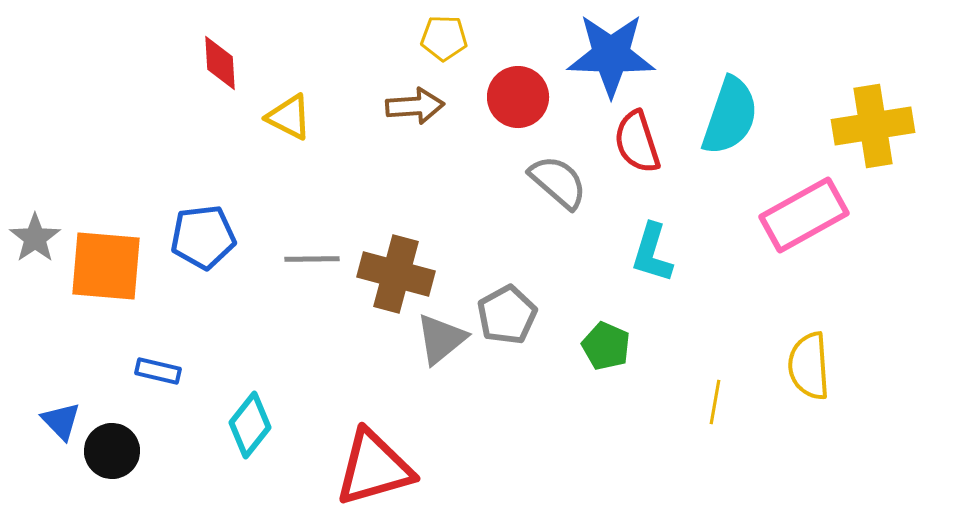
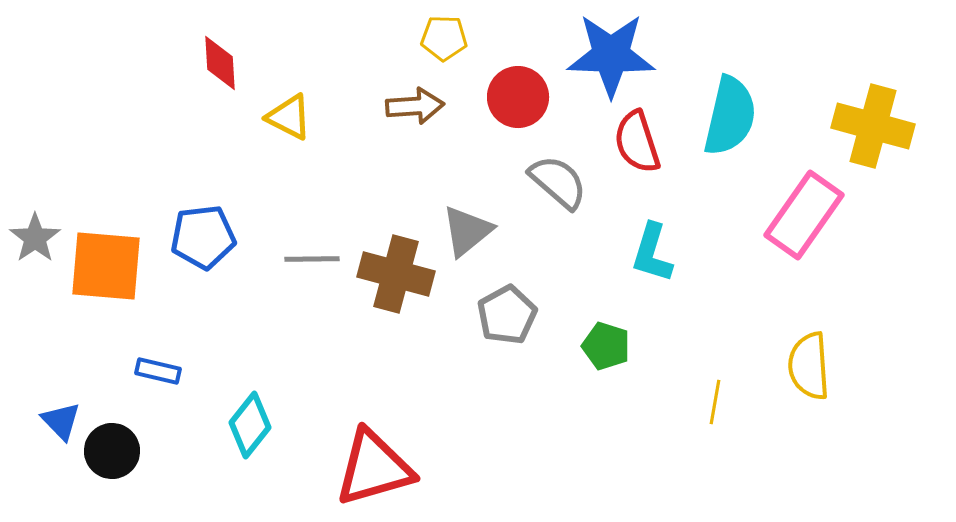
cyan semicircle: rotated 6 degrees counterclockwise
yellow cross: rotated 24 degrees clockwise
pink rectangle: rotated 26 degrees counterclockwise
gray triangle: moved 26 px right, 108 px up
green pentagon: rotated 6 degrees counterclockwise
